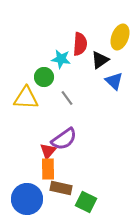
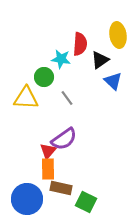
yellow ellipse: moved 2 px left, 2 px up; rotated 30 degrees counterclockwise
blue triangle: moved 1 px left
